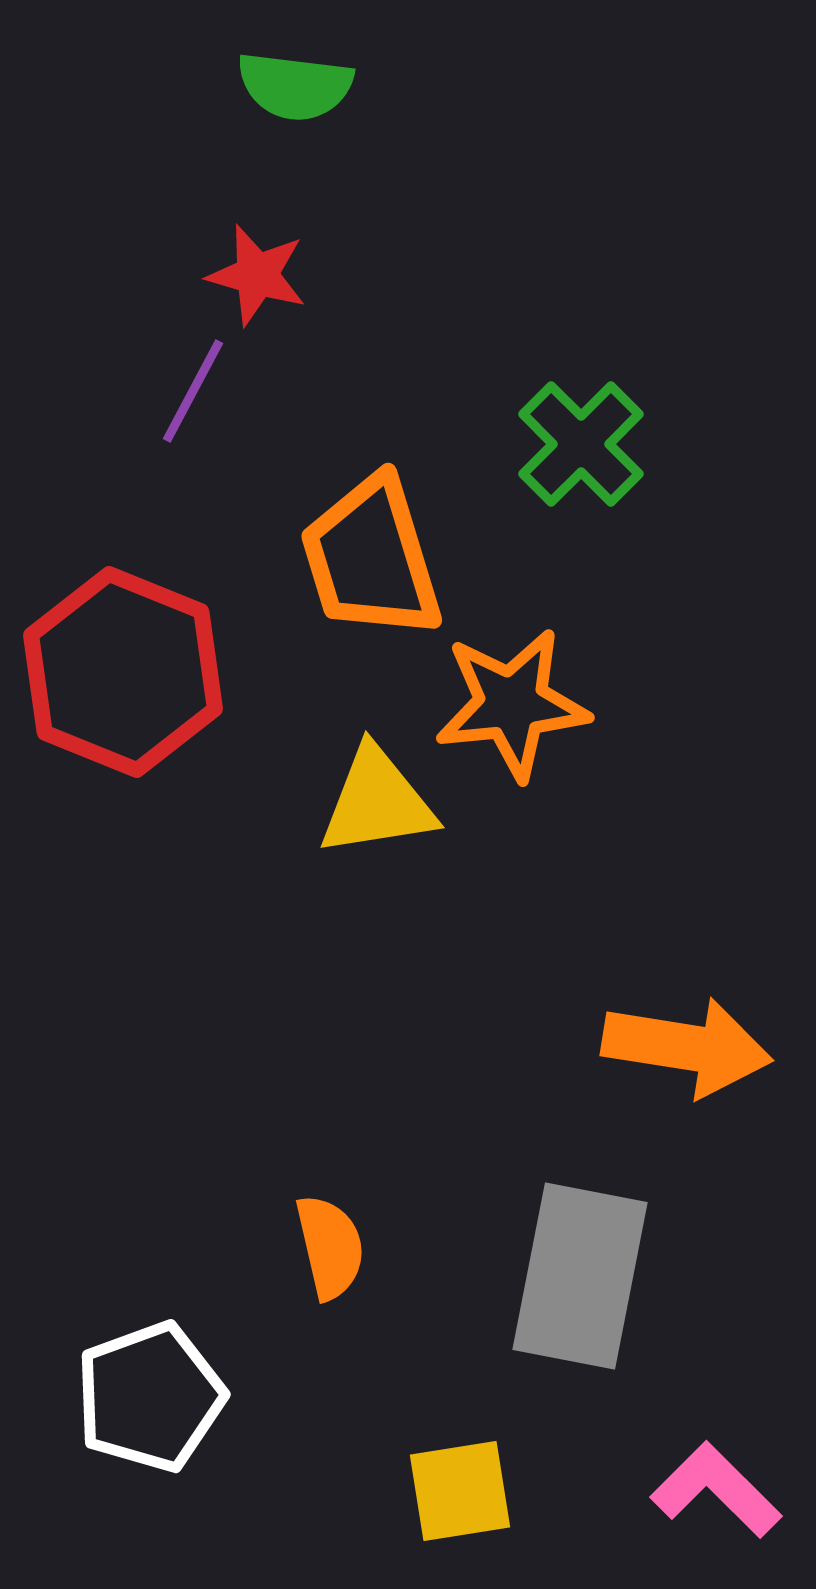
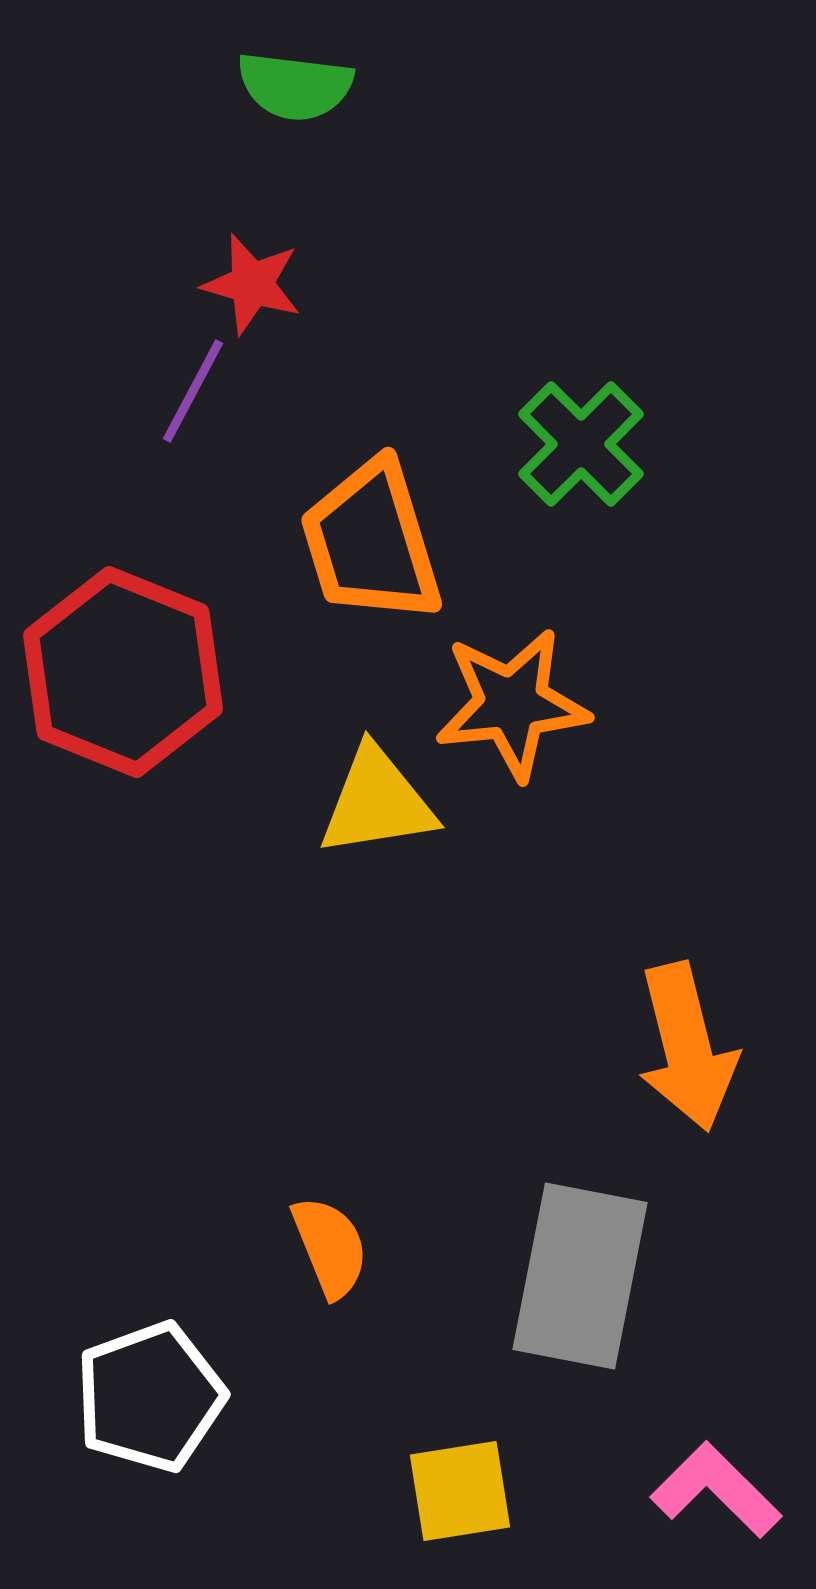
red star: moved 5 px left, 9 px down
orange trapezoid: moved 16 px up
orange arrow: rotated 67 degrees clockwise
orange semicircle: rotated 9 degrees counterclockwise
